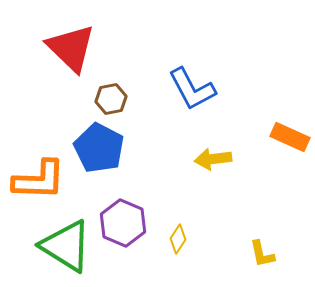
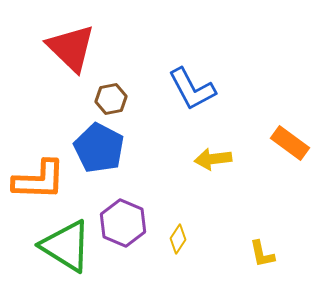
orange rectangle: moved 6 px down; rotated 12 degrees clockwise
